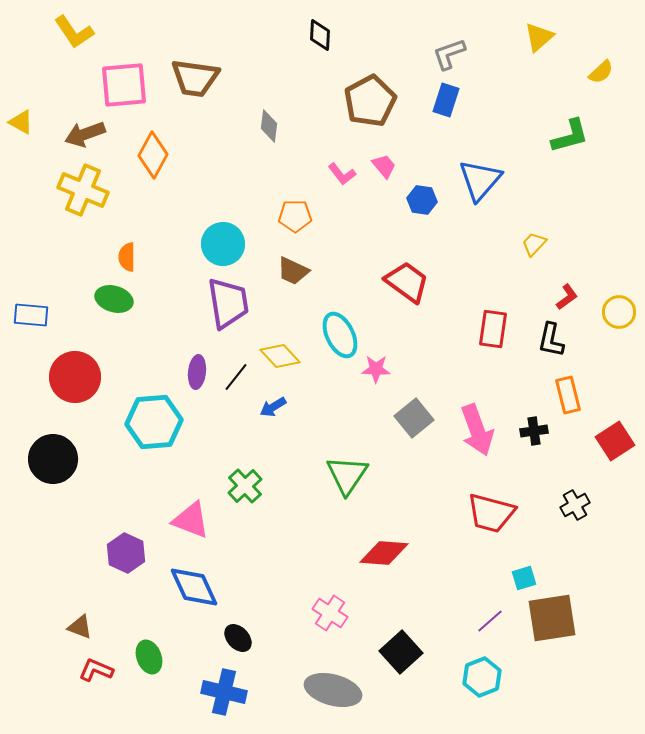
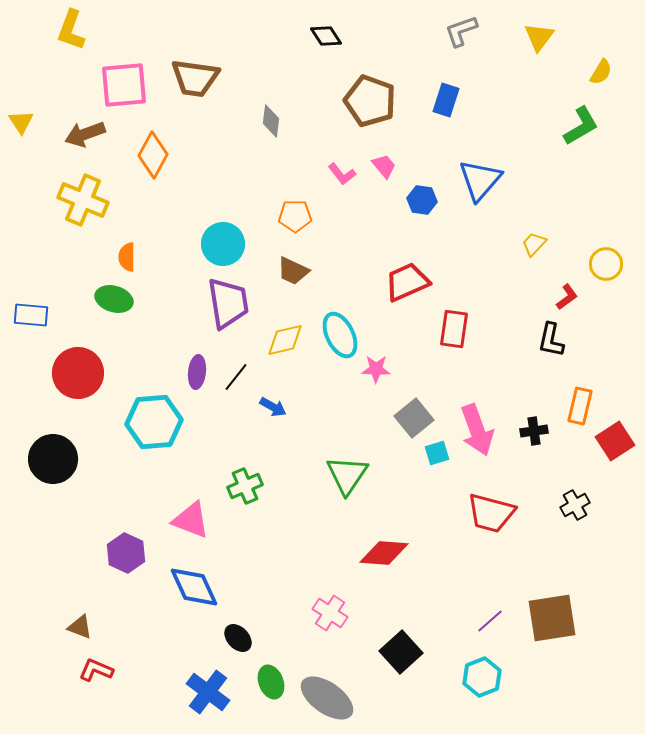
yellow L-shape at (74, 32): moved 3 px left, 2 px up; rotated 54 degrees clockwise
black diamond at (320, 35): moved 6 px right, 1 px down; rotated 36 degrees counterclockwise
yellow triangle at (539, 37): rotated 12 degrees counterclockwise
gray L-shape at (449, 54): moved 12 px right, 23 px up
yellow semicircle at (601, 72): rotated 16 degrees counterclockwise
brown pentagon at (370, 101): rotated 24 degrees counterclockwise
yellow triangle at (21, 122): rotated 28 degrees clockwise
gray diamond at (269, 126): moved 2 px right, 5 px up
green L-shape at (570, 136): moved 11 px right, 10 px up; rotated 15 degrees counterclockwise
yellow cross at (83, 190): moved 10 px down
red trapezoid at (407, 282): rotated 60 degrees counterclockwise
yellow circle at (619, 312): moved 13 px left, 48 px up
red rectangle at (493, 329): moved 39 px left
yellow diamond at (280, 356): moved 5 px right, 16 px up; rotated 60 degrees counterclockwise
red circle at (75, 377): moved 3 px right, 4 px up
orange rectangle at (568, 395): moved 12 px right, 11 px down; rotated 27 degrees clockwise
blue arrow at (273, 407): rotated 120 degrees counterclockwise
green cross at (245, 486): rotated 20 degrees clockwise
cyan square at (524, 578): moved 87 px left, 125 px up
green ellipse at (149, 657): moved 122 px right, 25 px down
gray ellipse at (333, 690): moved 6 px left, 8 px down; rotated 20 degrees clockwise
blue cross at (224, 692): moved 16 px left; rotated 24 degrees clockwise
